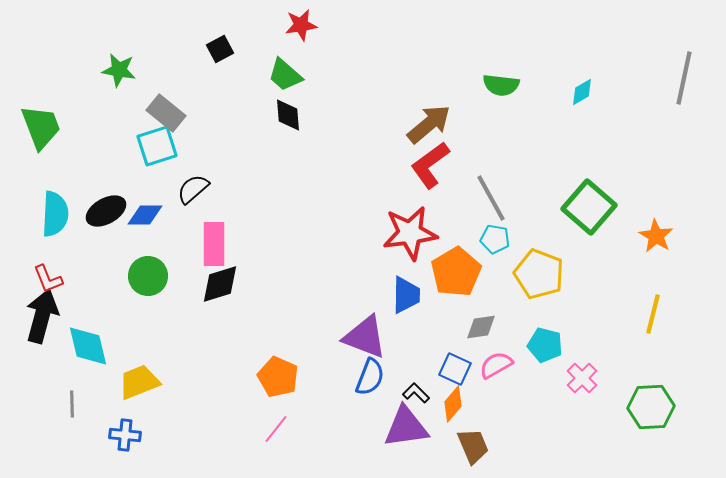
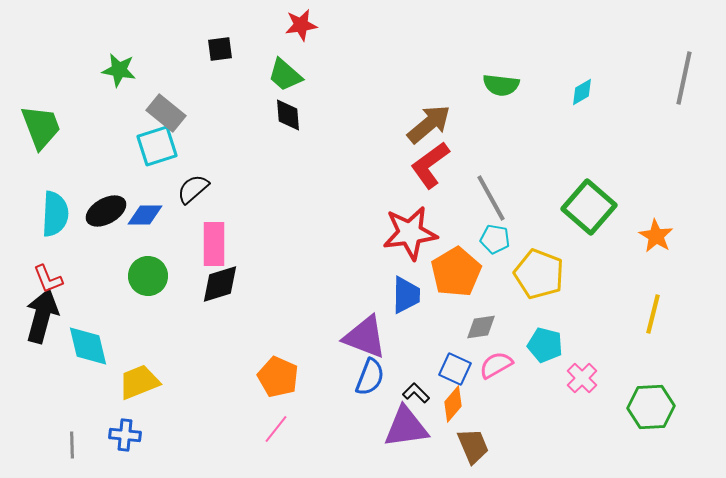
black square at (220, 49): rotated 20 degrees clockwise
gray line at (72, 404): moved 41 px down
